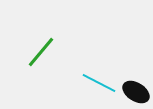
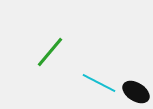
green line: moved 9 px right
